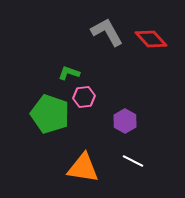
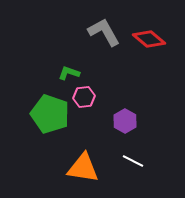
gray L-shape: moved 3 px left
red diamond: moved 2 px left; rotated 8 degrees counterclockwise
